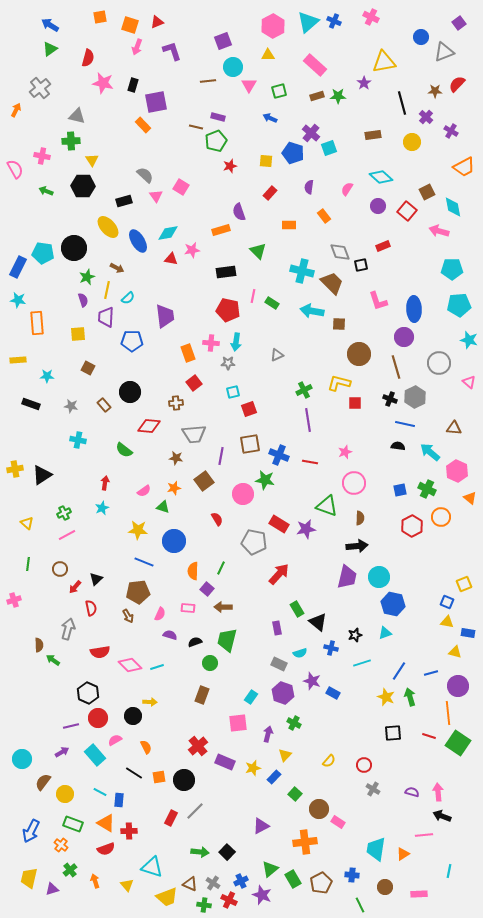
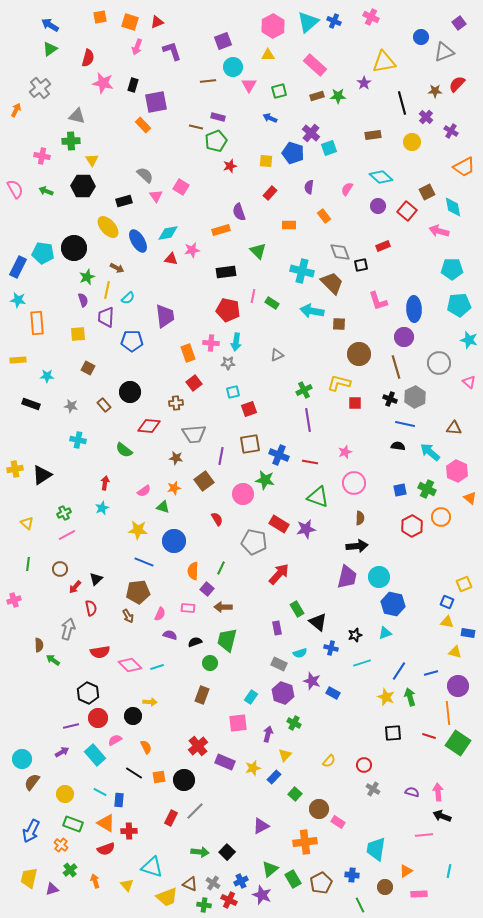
orange square at (130, 25): moved 3 px up
pink semicircle at (15, 169): moved 20 px down
green triangle at (327, 506): moved 9 px left, 9 px up
brown semicircle at (43, 782): moved 11 px left
orange triangle at (403, 854): moved 3 px right, 17 px down
